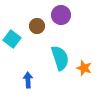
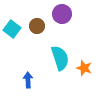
purple circle: moved 1 px right, 1 px up
cyan square: moved 10 px up
